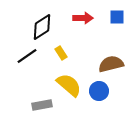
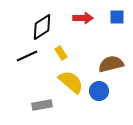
black line: rotated 10 degrees clockwise
yellow semicircle: moved 2 px right, 3 px up
